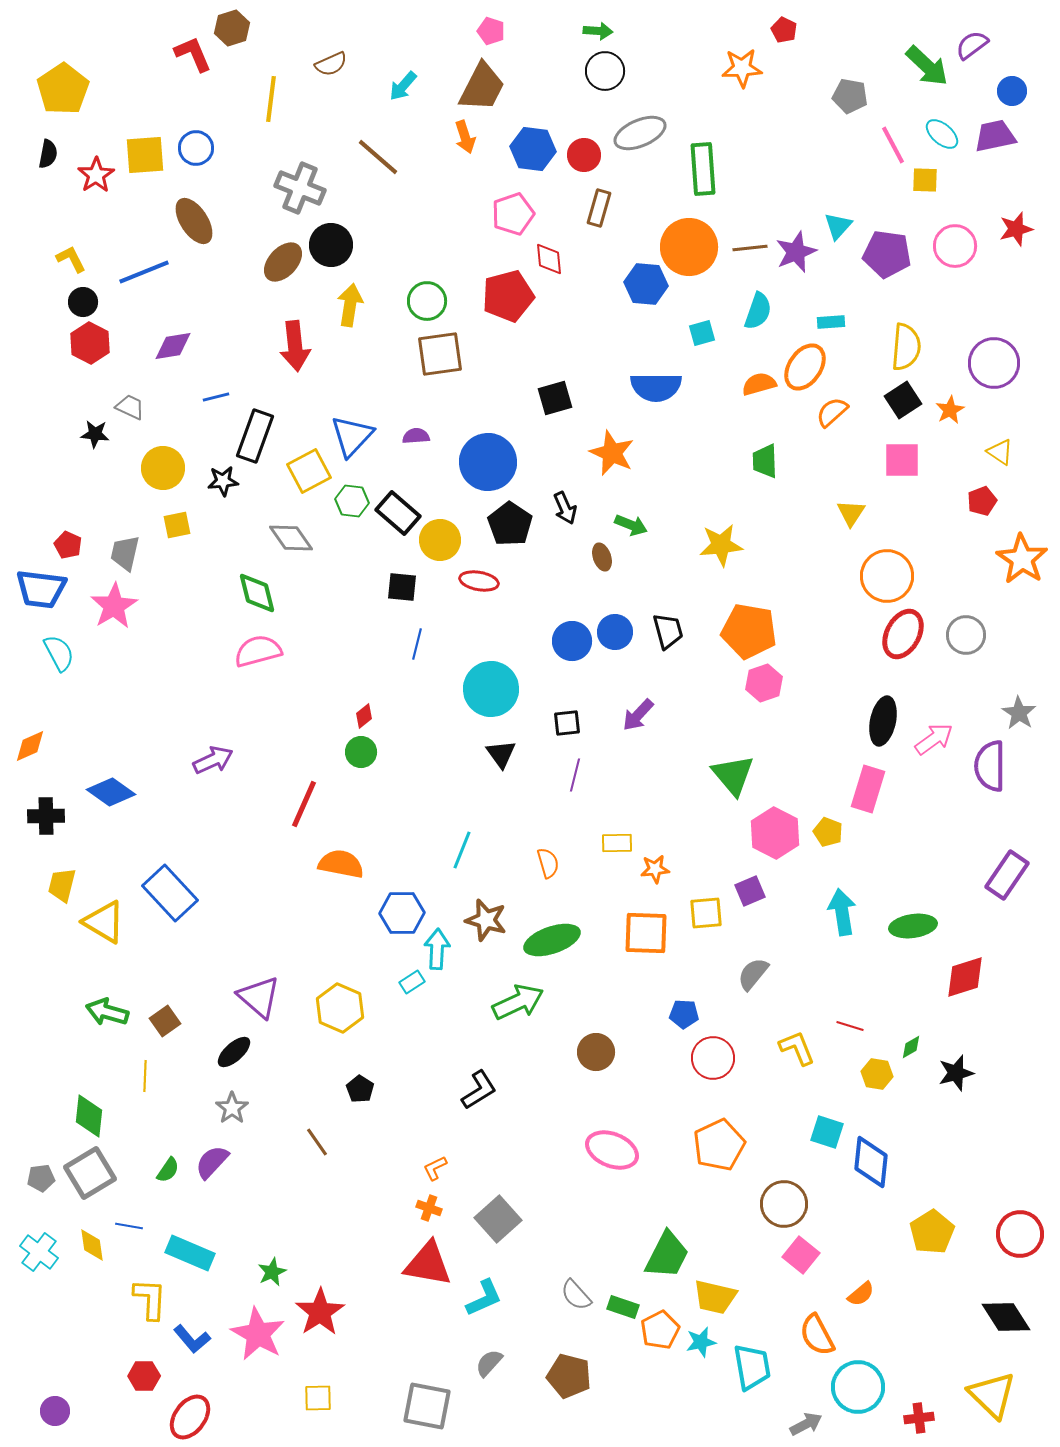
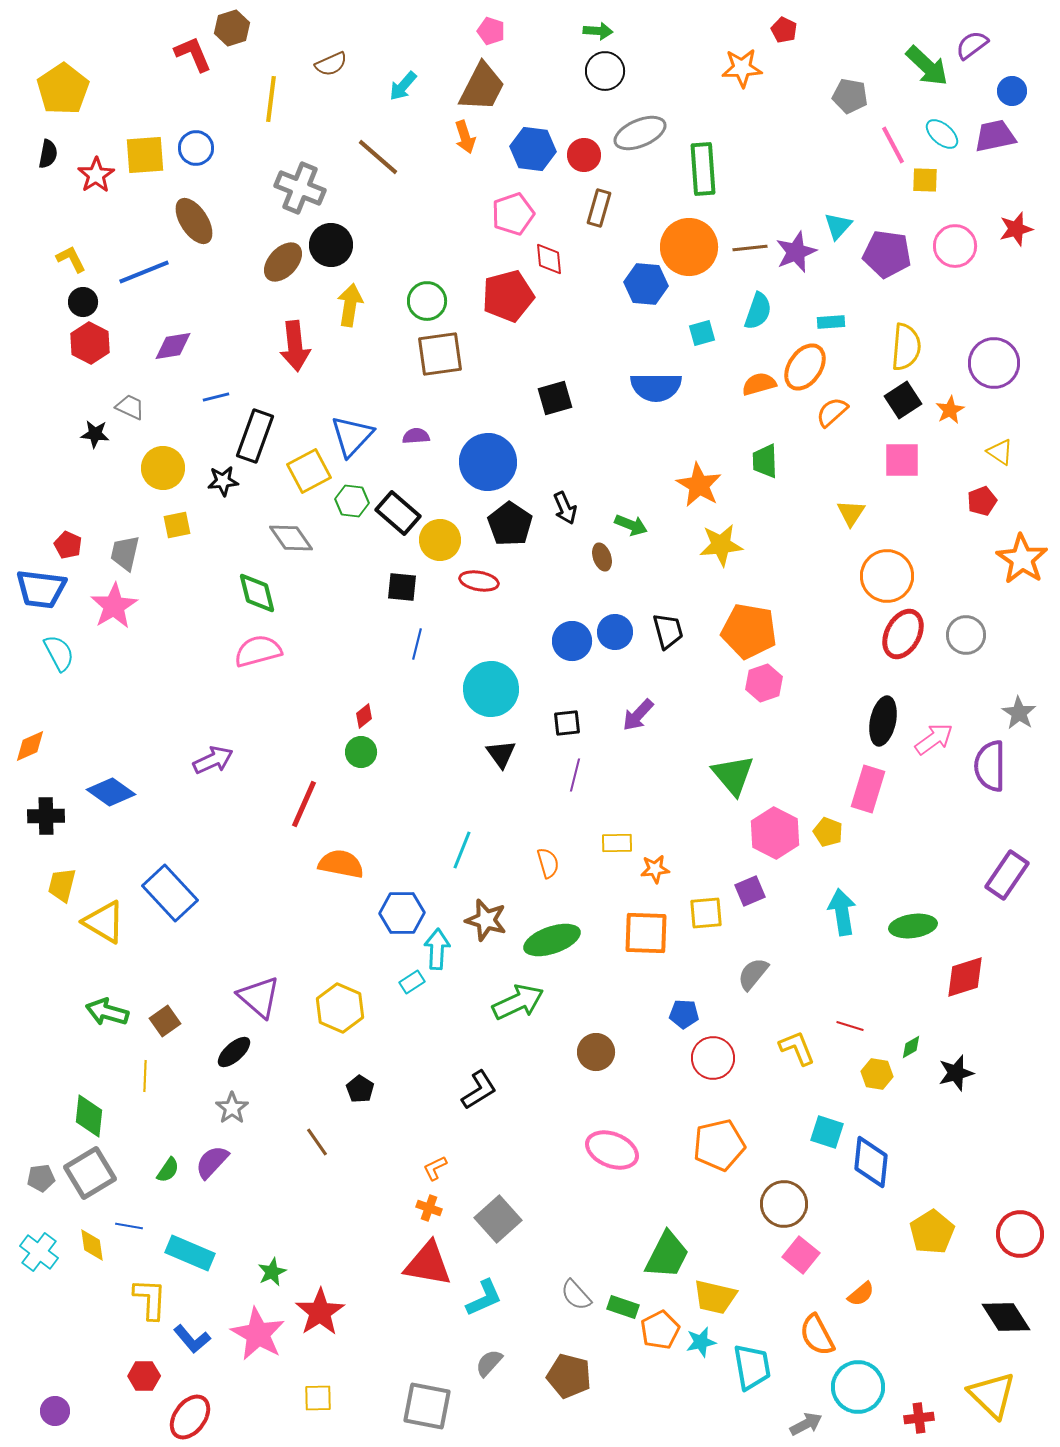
orange star at (612, 453): moved 87 px right, 32 px down; rotated 6 degrees clockwise
orange pentagon at (719, 1145): rotated 12 degrees clockwise
